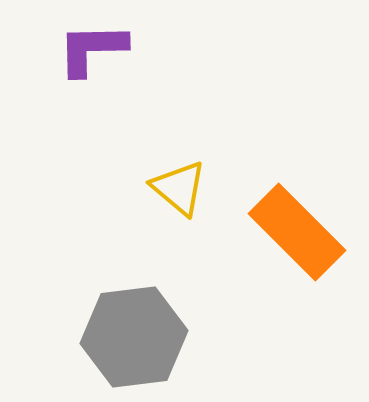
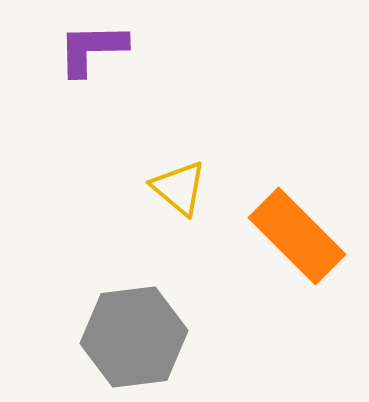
orange rectangle: moved 4 px down
